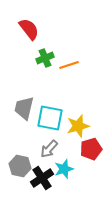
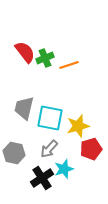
red semicircle: moved 4 px left, 23 px down
gray hexagon: moved 6 px left, 13 px up
